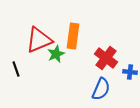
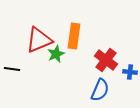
orange rectangle: moved 1 px right
red cross: moved 2 px down
black line: moved 4 px left; rotated 63 degrees counterclockwise
blue semicircle: moved 1 px left, 1 px down
